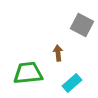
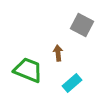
green trapezoid: moved 3 px up; rotated 28 degrees clockwise
